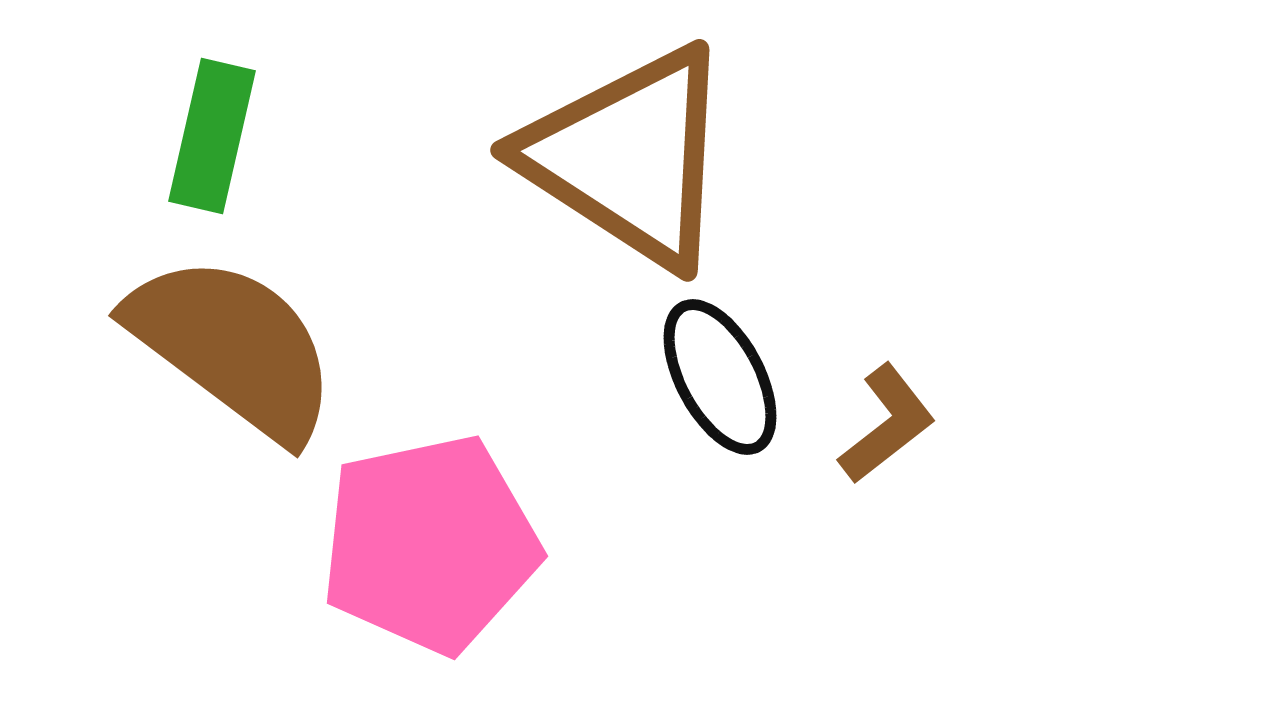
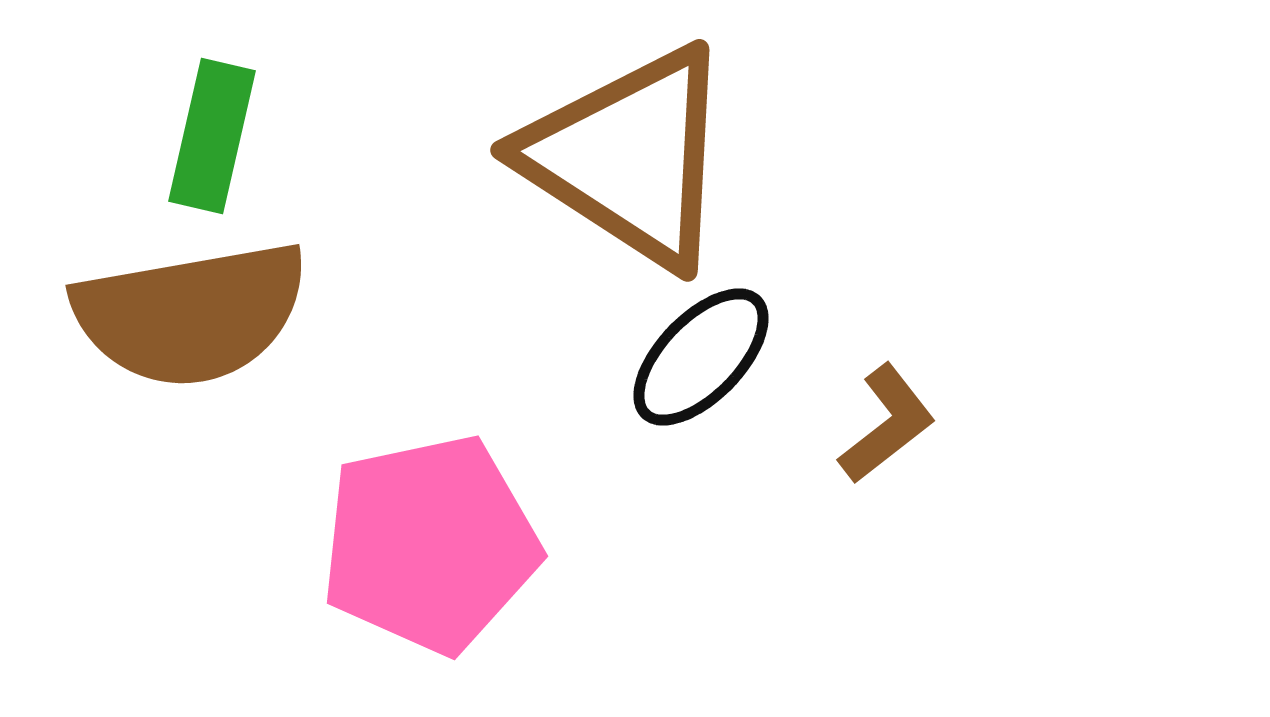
brown semicircle: moved 42 px left, 33 px up; rotated 133 degrees clockwise
black ellipse: moved 19 px left, 20 px up; rotated 72 degrees clockwise
